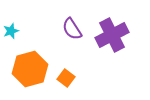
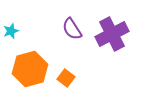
purple cross: moved 1 px up
